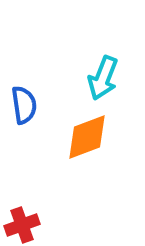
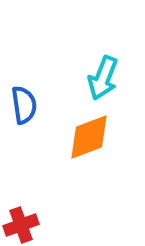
orange diamond: moved 2 px right
red cross: moved 1 px left
